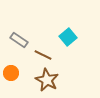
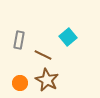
gray rectangle: rotated 66 degrees clockwise
orange circle: moved 9 px right, 10 px down
